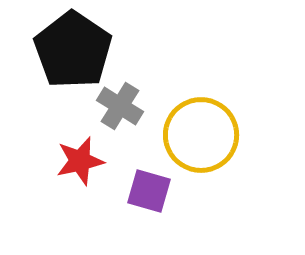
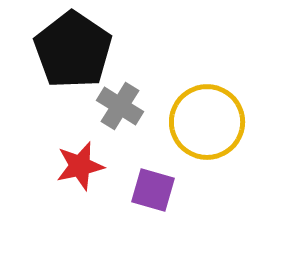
yellow circle: moved 6 px right, 13 px up
red star: moved 5 px down
purple square: moved 4 px right, 1 px up
